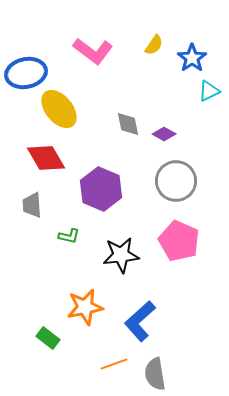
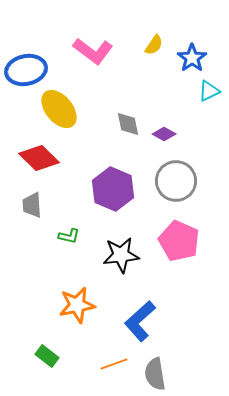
blue ellipse: moved 3 px up
red diamond: moved 7 px left; rotated 15 degrees counterclockwise
purple hexagon: moved 12 px right
orange star: moved 8 px left, 2 px up
green rectangle: moved 1 px left, 18 px down
